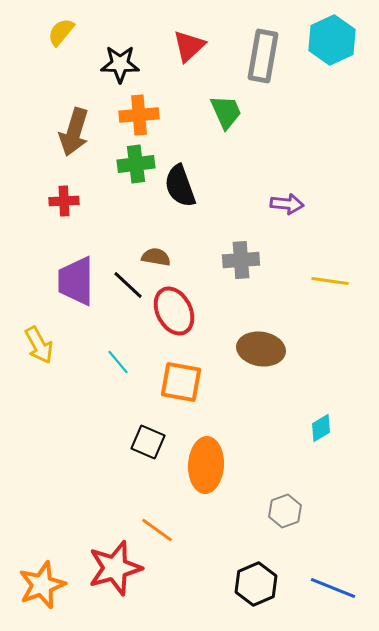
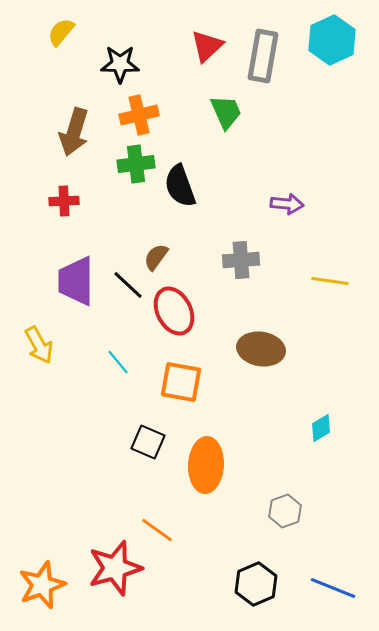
red triangle: moved 18 px right
orange cross: rotated 9 degrees counterclockwise
brown semicircle: rotated 64 degrees counterclockwise
